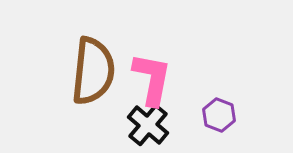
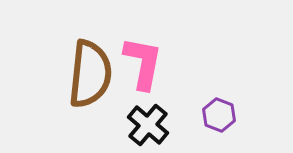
brown semicircle: moved 3 px left, 3 px down
pink L-shape: moved 9 px left, 16 px up
